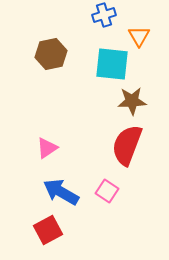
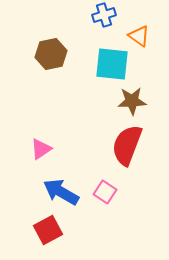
orange triangle: rotated 25 degrees counterclockwise
pink triangle: moved 6 px left, 1 px down
pink square: moved 2 px left, 1 px down
